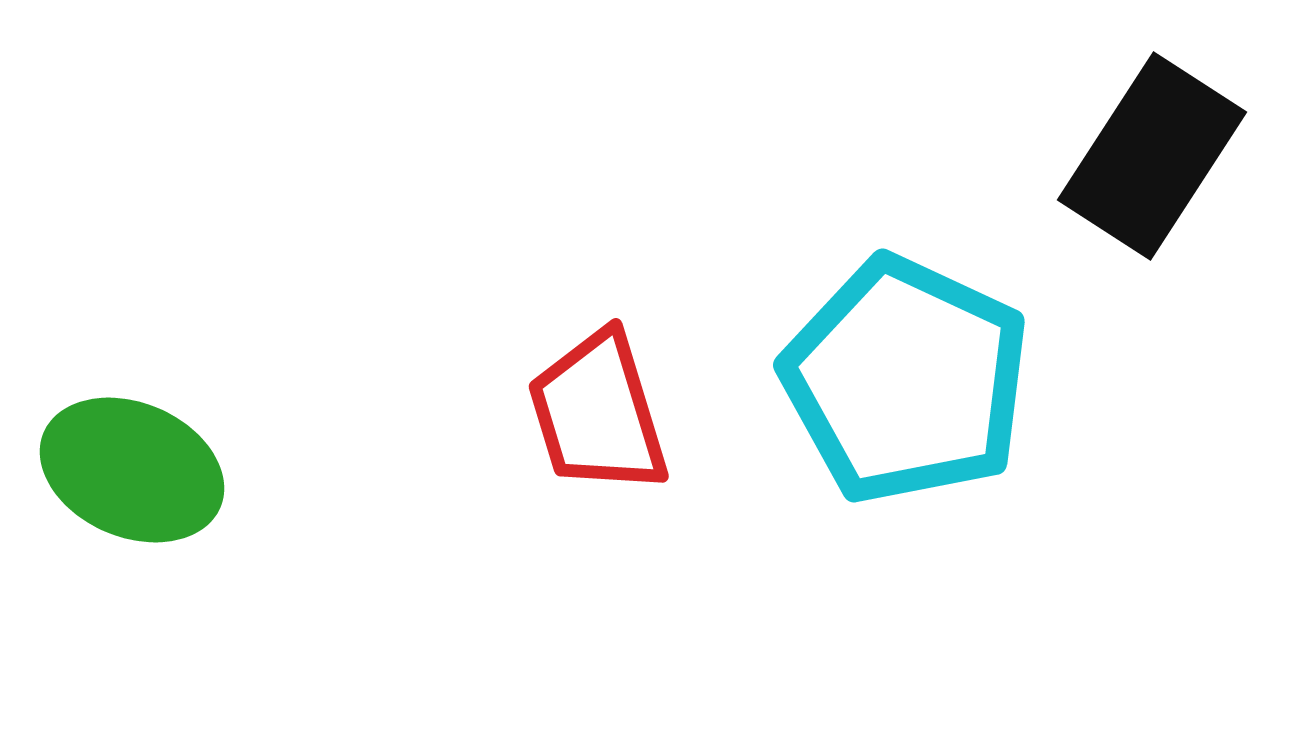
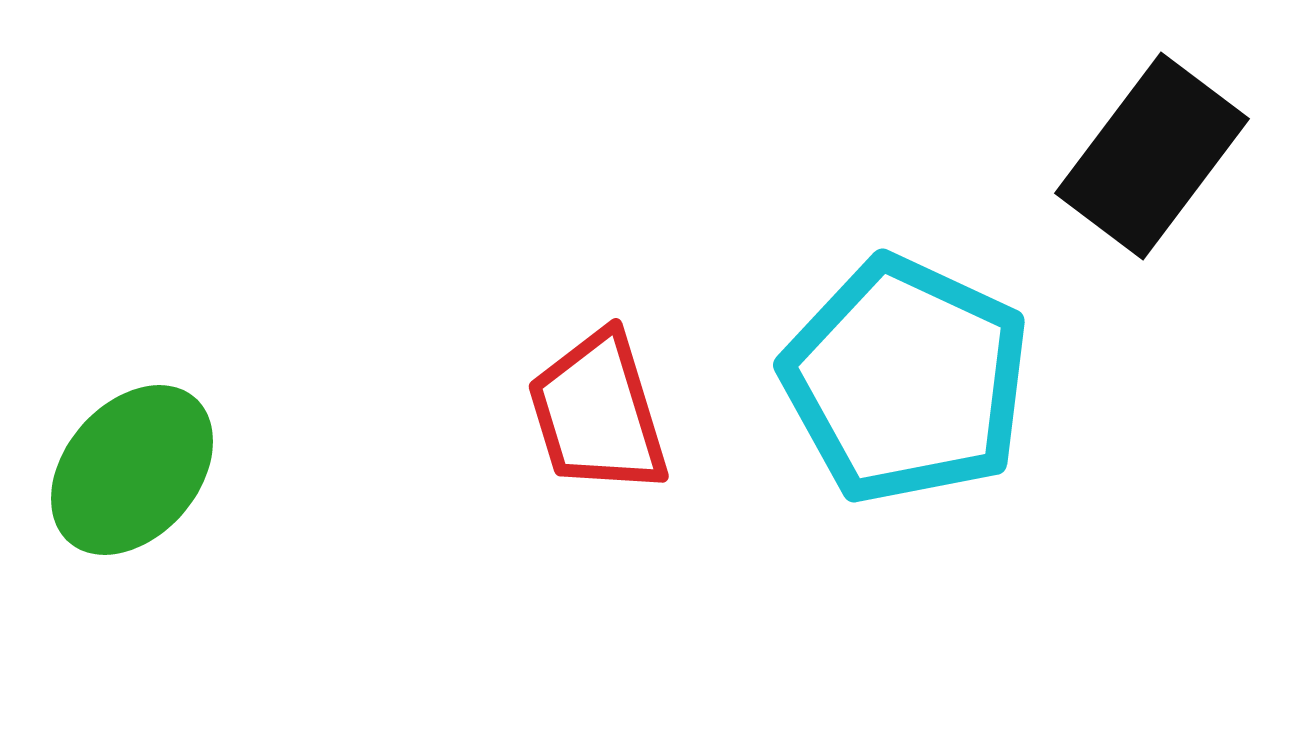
black rectangle: rotated 4 degrees clockwise
green ellipse: rotated 72 degrees counterclockwise
